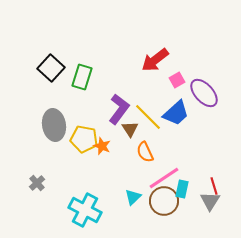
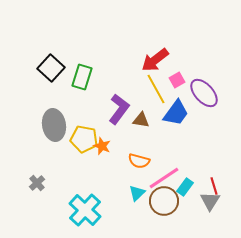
blue trapezoid: rotated 12 degrees counterclockwise
yellow line: moved 8 px right, 28 px up; rotated 16 degrees clockwise
brown triangle: moved 11 px right, 9 px up; rotated 48 degrees counterclockwise
orange semicircle: moved 6 px left, 9 px down; rotated 50 degrees counterclockwise
cyan rectangle: moved 3 px right, 2 px up; rotated 24 degrees clockwise
cyan triangle: moved 4 px right, 4 px up
cyan cross: rotated 16 degrees clockwise
